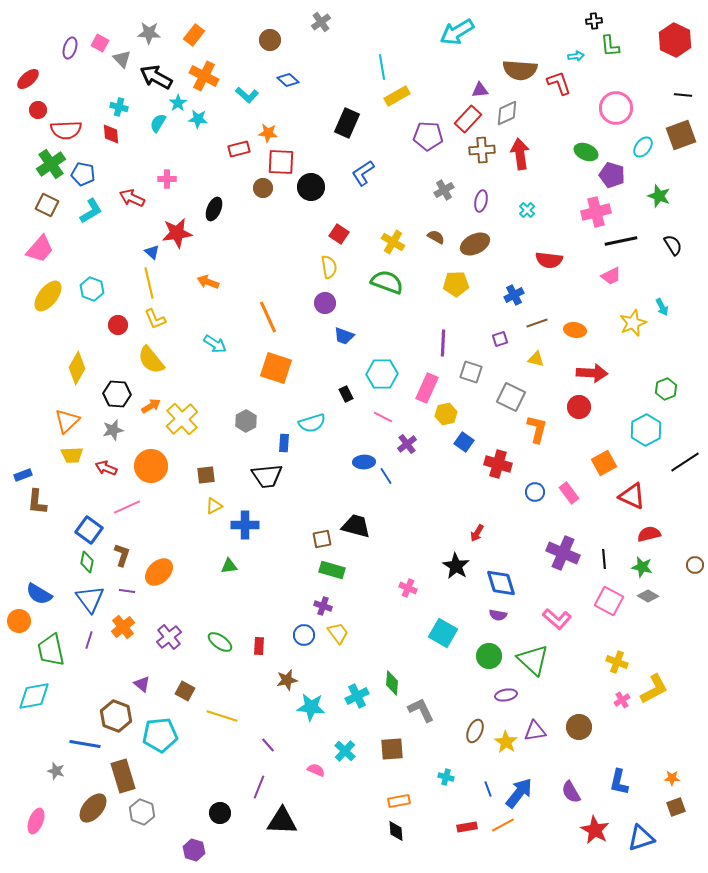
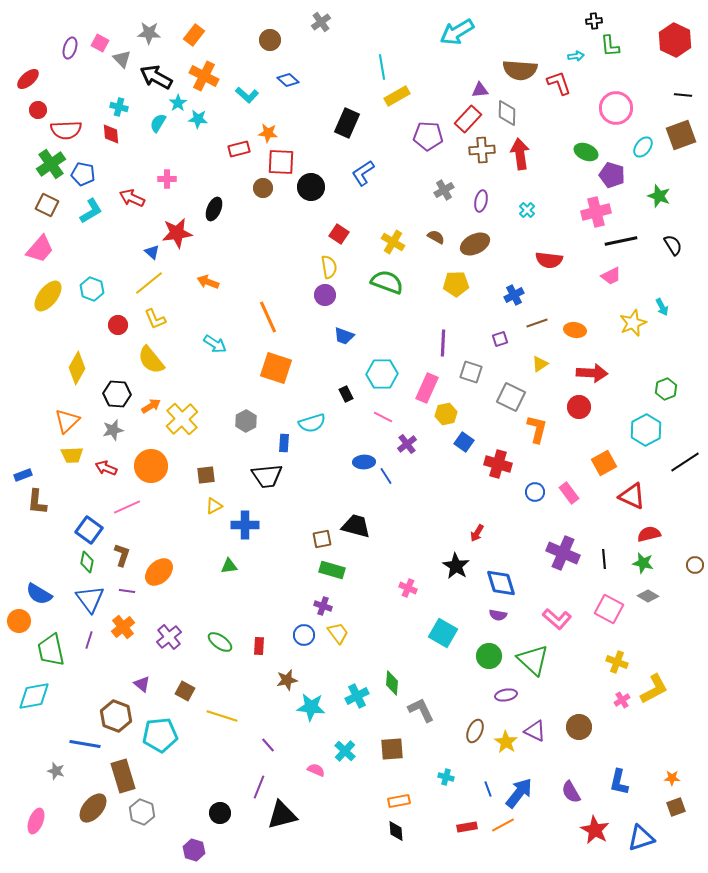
gray diamond at (507, 113): rotated 64 degrees counterclockwise
yellow line at (149, 283): rotated 64 degrees clockwise
purple circle at (325, 303): moved 8 px up
yellow triangle at (536, 359): moved 4 px right, 5 px down; rotated 48 degrees counterclockwise
green star at (642, 567): moved 1 px right, 4 px up
pink square at (609, 601): moved 8 px down
purple triangle at (535, 731): rotated 35 degrees clockwise
black triangle at (282, 821): moved 6 px up; rotated 16 degrees counterclockwise
